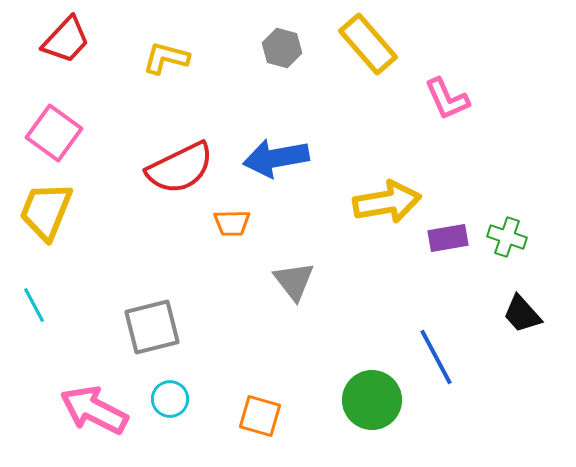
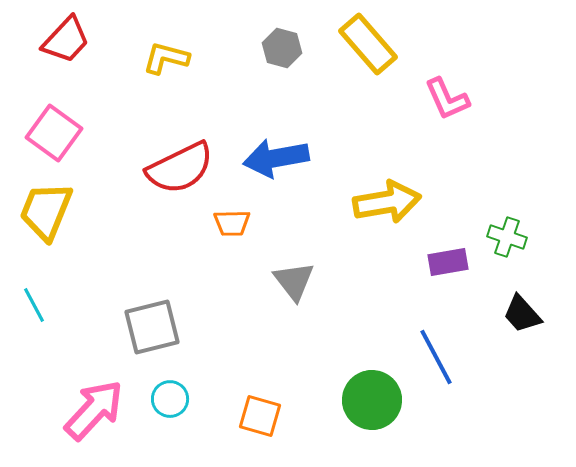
purple rectangle: moved 24 px down
pink arrow: rotated 106 degrees clockwise
